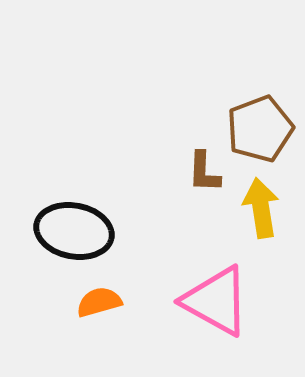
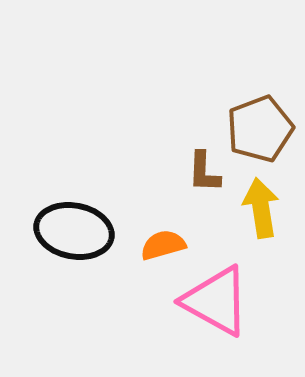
orange semicircle: moved 64 px right, 57 px up
